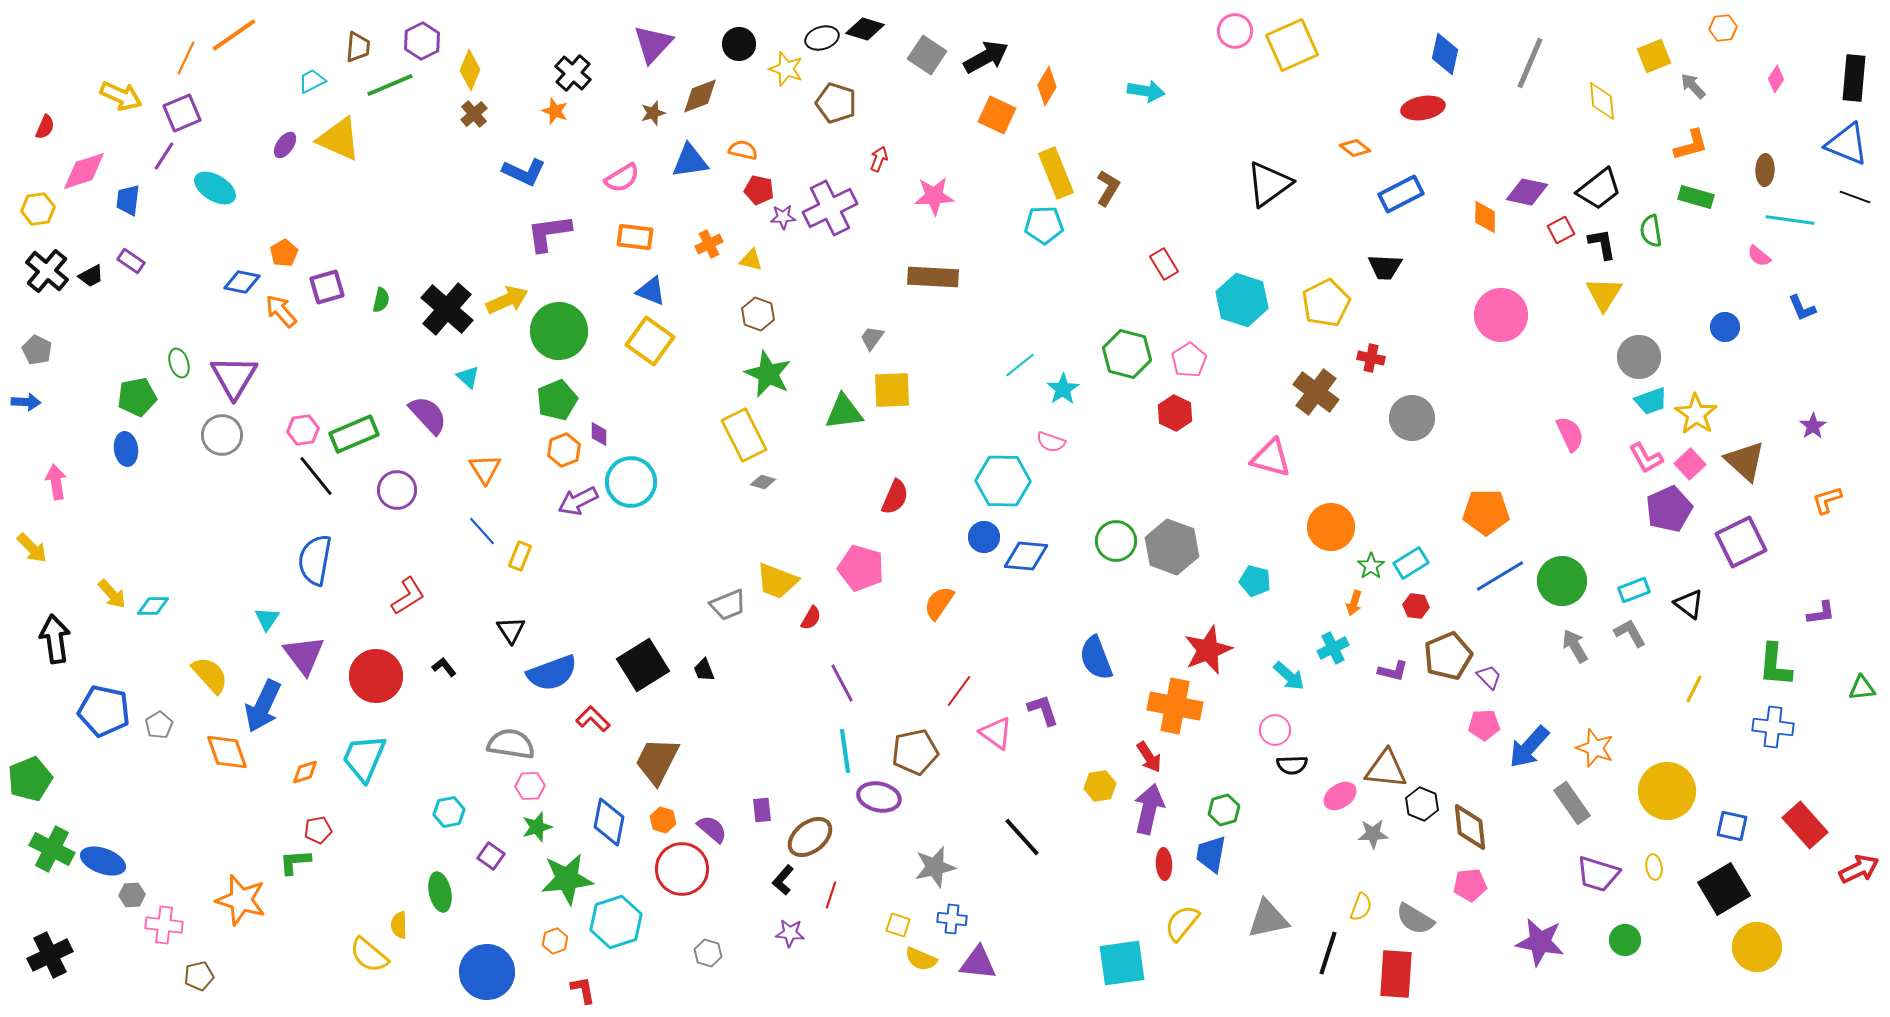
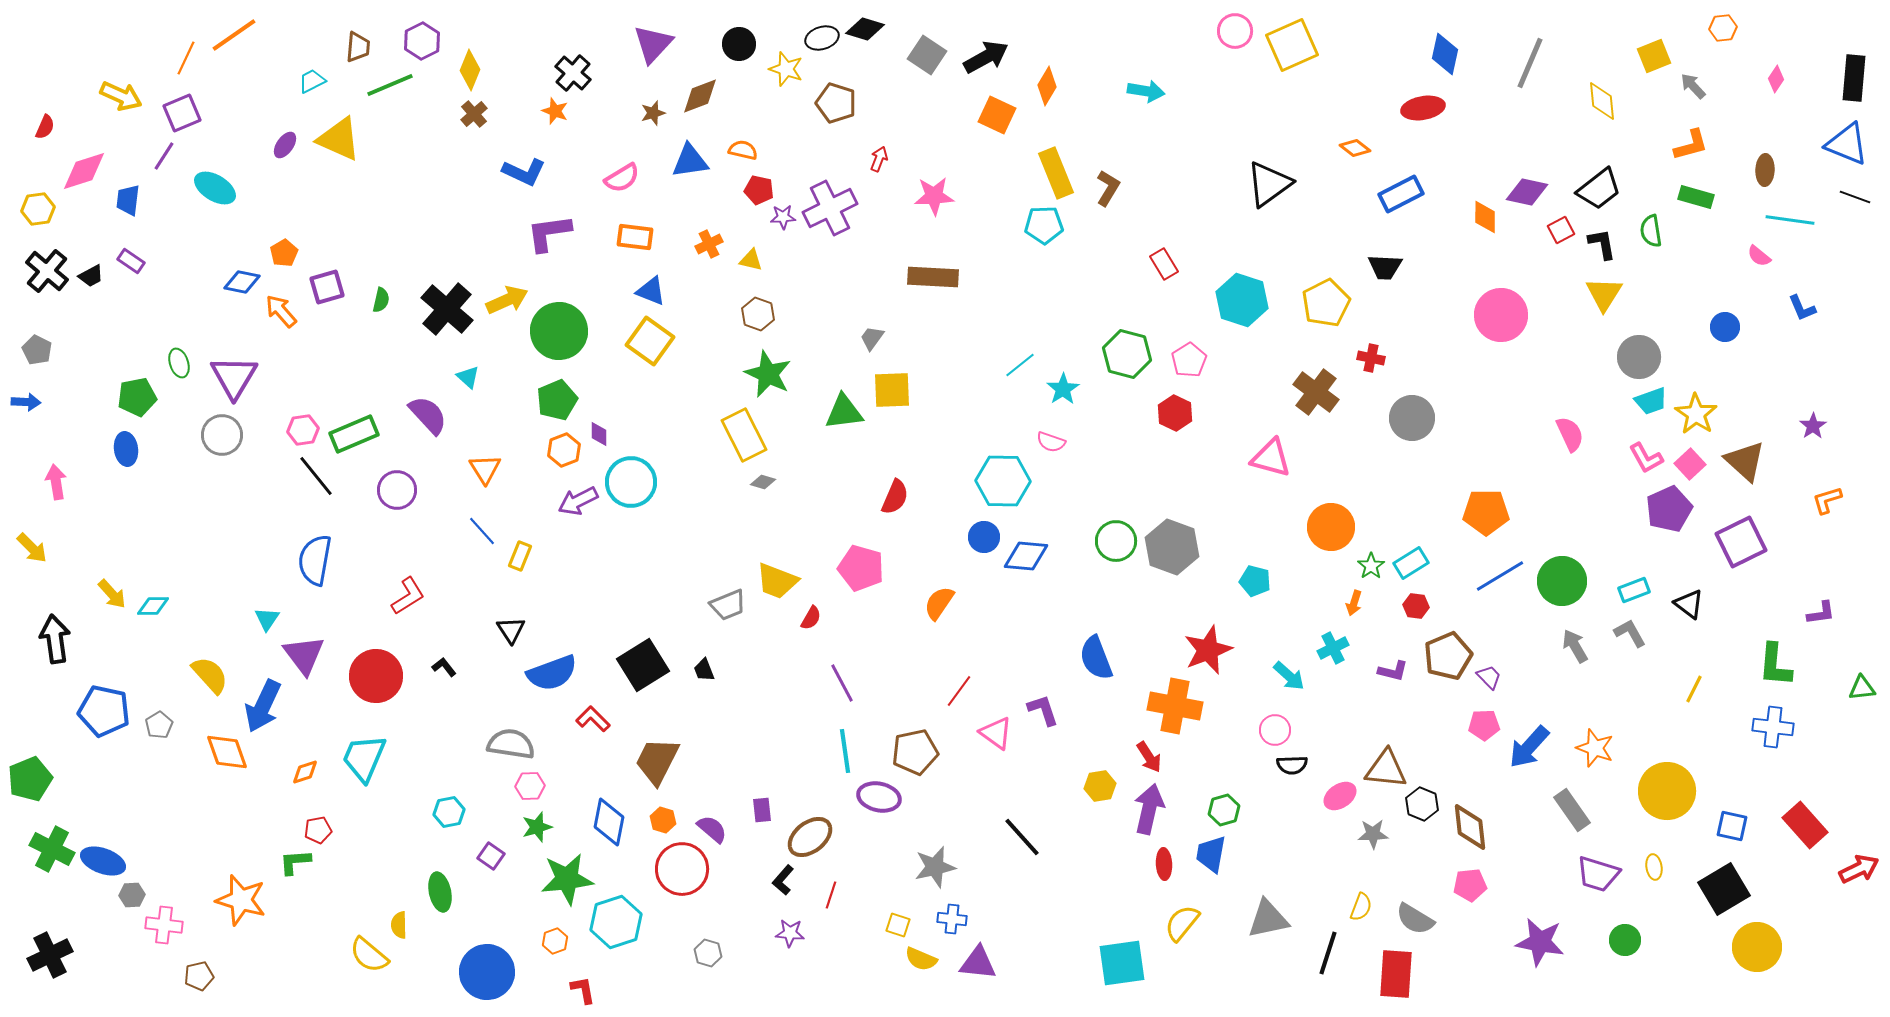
gray rectangle at (1572, 803): moved 7 px down
